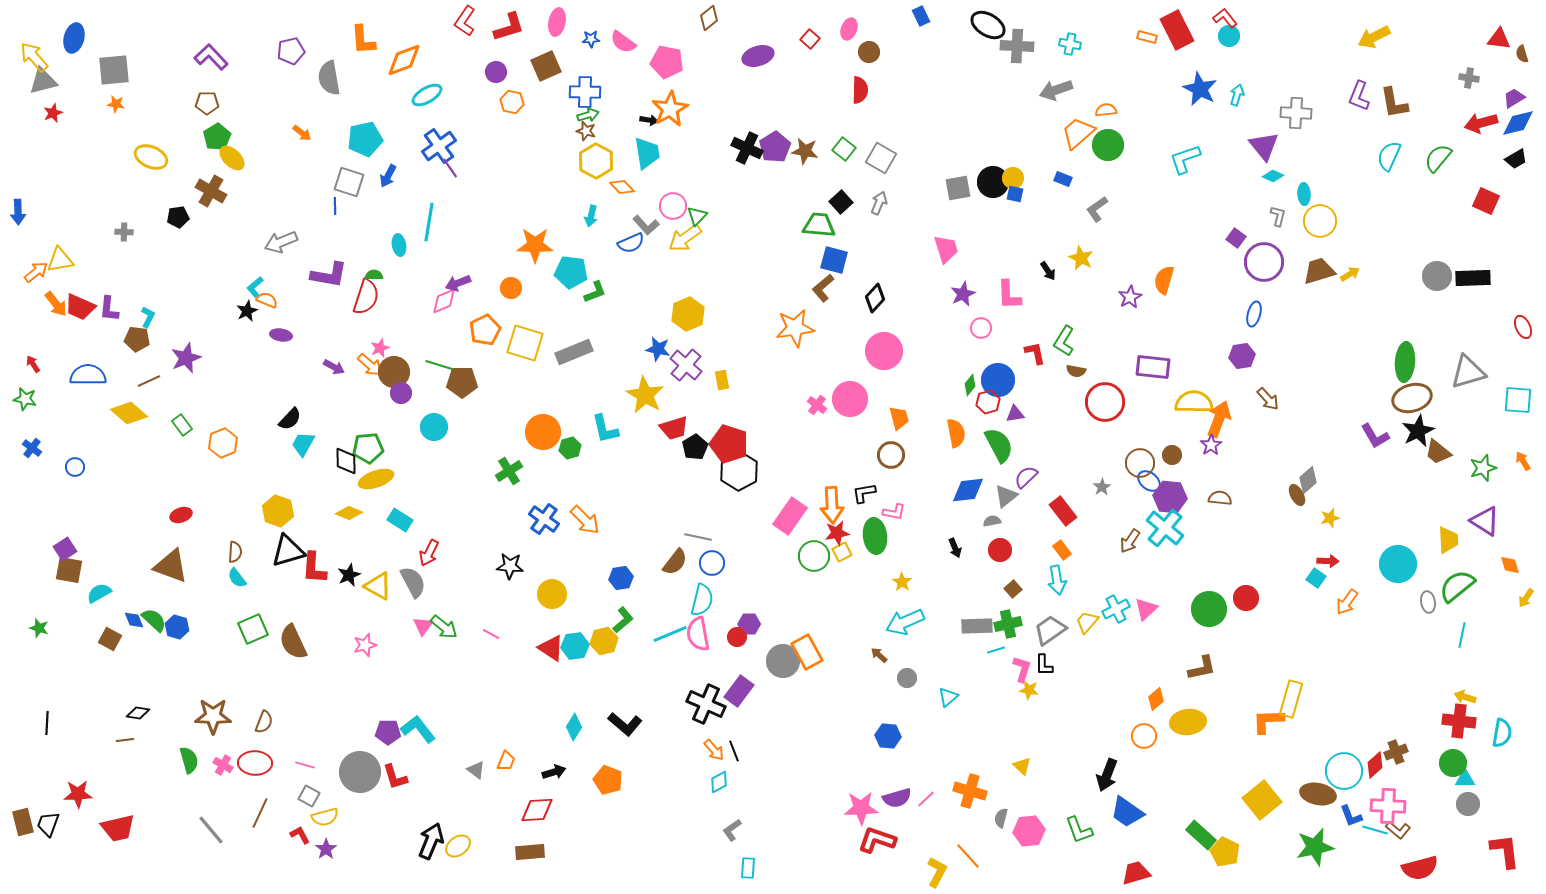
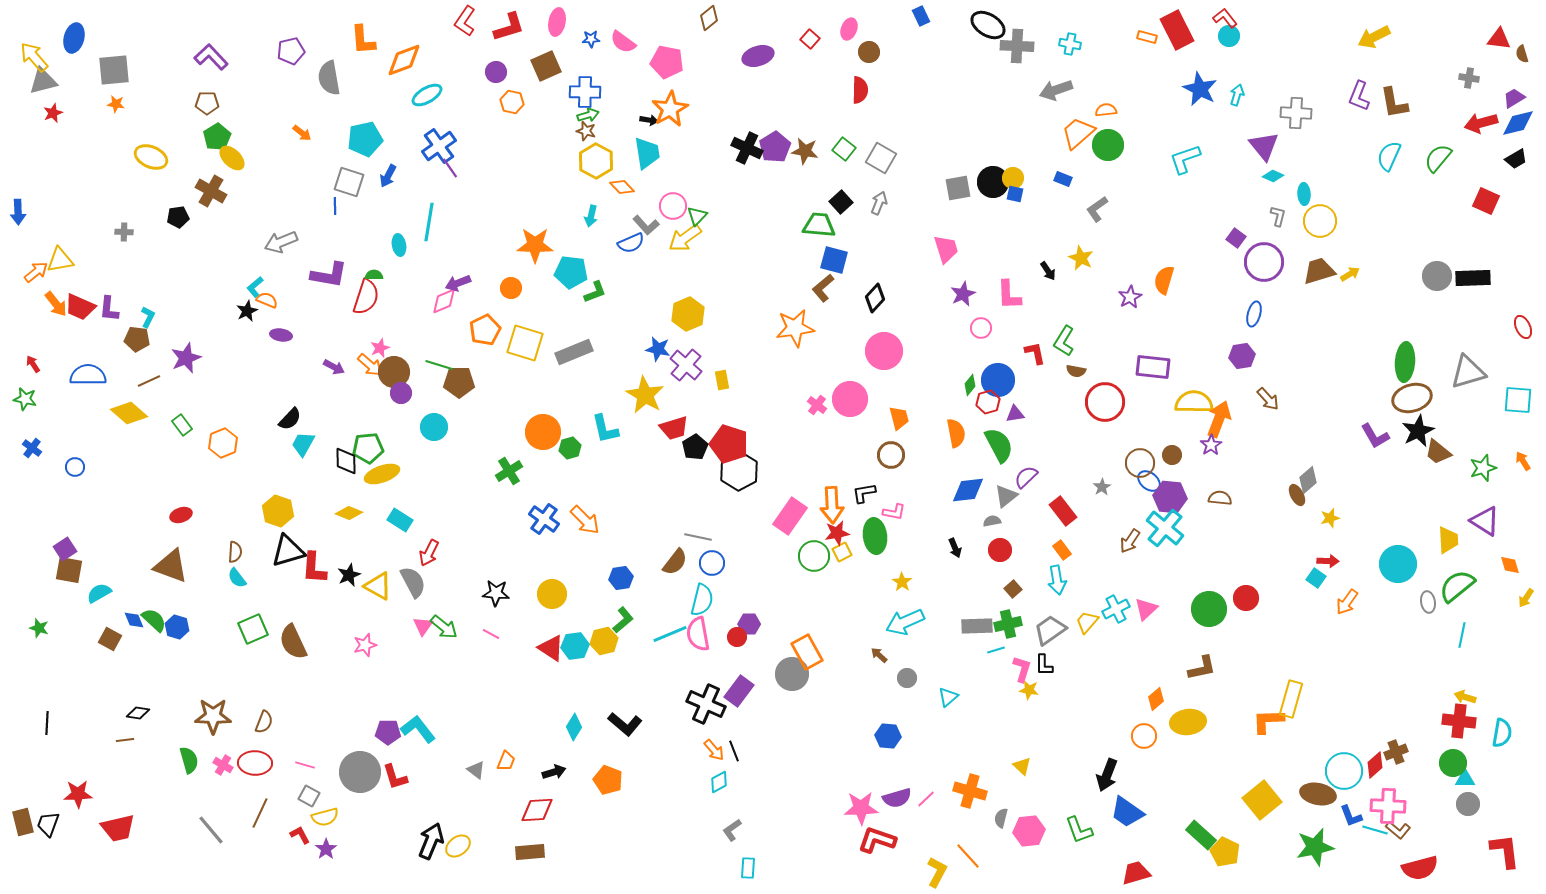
brown pentagon at (462, 382): moved 3 px left
yellow ellipse at (376, 479): moved 6 px right, 5 px up
black star at (510, 566): moved 14 px left, 27 px down
gray circle at (783, 661): moved 9 px right, 13 px down
